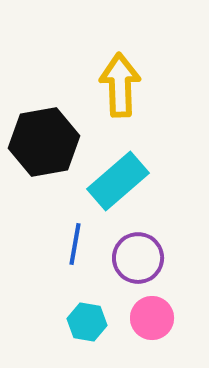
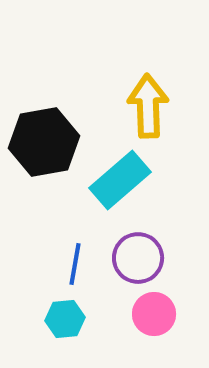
yellow arrow: moved 28 px right, 21 px down
cyan rectangle: moved 2 px right, 1 px up
blue line: moved 20 px down
pink circle: moved 2 px right, 4 px up
cyan hexagon: moved 22 px left, 3 px up; rotated 15 degrees counterclockwise
